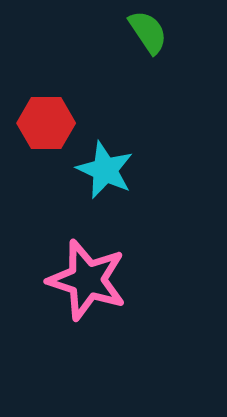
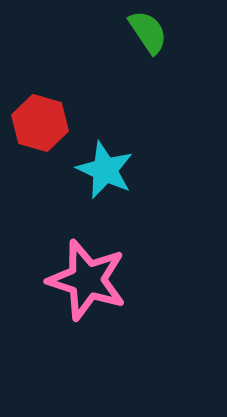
red hexagon: moved 6 px left; rotated 16 degrees clockwise
